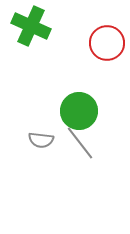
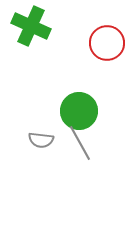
gray line: rotated 9 degrees clockwise
